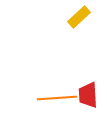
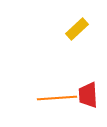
yellow rectangle: moved 2 px left, 12 px down
